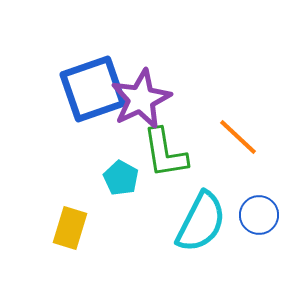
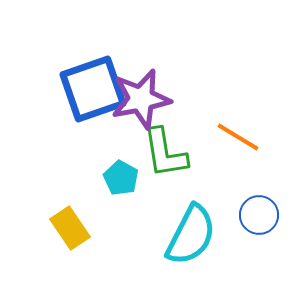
purple star: rotated 14 degrees clockwise
orange line: rotated 12 degrees counterclockwise
cyan semicircle: moved 10 px left, 13 px down
yellow rectangle: rotated 51 degrees counterclockwise
